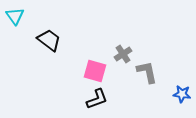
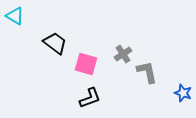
cyan triangle: rotated 24 degrees counterclockwise
black trapezoid: moved 6 px right, 3 px down
pink square: moved 9 px left, 7 px up
blue star: moved 1 px right, 1 px up; rotated 12 degrees clockwise
black L-shape: moved 7 px left, 1 px up
